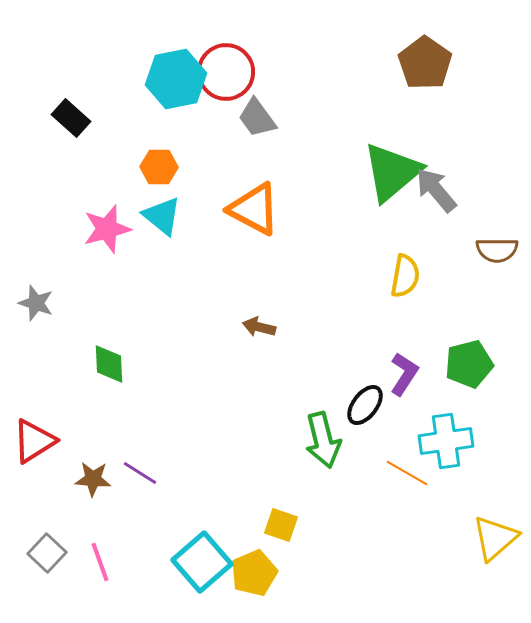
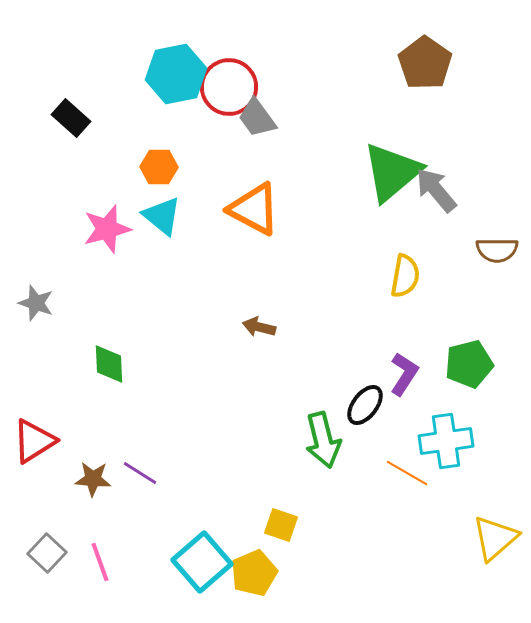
red circle: moved 3 px right, 15 px down
cyan hexagon: moved 5 px up
